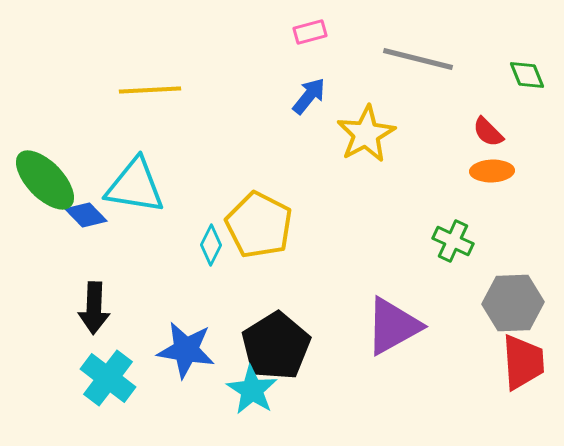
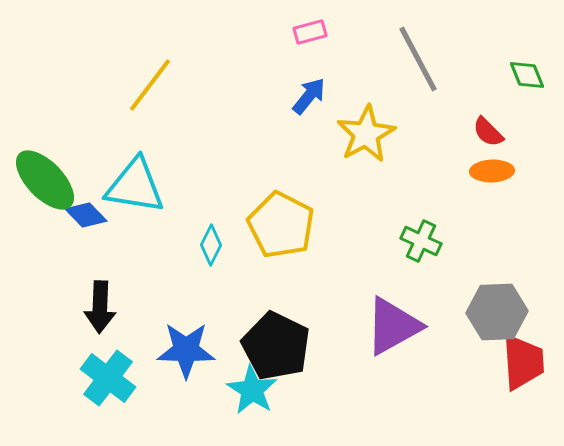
gray line: rotated 48 degrees clockwise
yellow line: moved 5 px up; rotated 50 degrees counterclockwise
yellow pentagon: moved 22 px right
green cross: moved 32 px left
gray hexagon: moved 16 px left, 9 px down
black arrow: moved 6 px right, 1 px up
black pentagon: rotated 14 degrees counterclockwise
blue star: rotated 8 degrees counterclockwise
